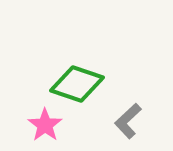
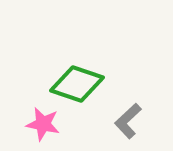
pink star: moved 2 px left, 1 px up; rotated 24 degrees counterclockwise
